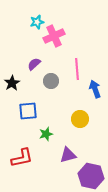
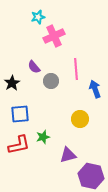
cyan star: moved 1 px right, 5 px up
purple semicircle: moved 3 px down; rotated 88 degrees counterclockwise
pink line: moved 1 px left
blue square: moved 8 px left, 3 px down
green star: moved 3 px left, 3 px down
red L-shape: moved 3 px left, 13 px up
